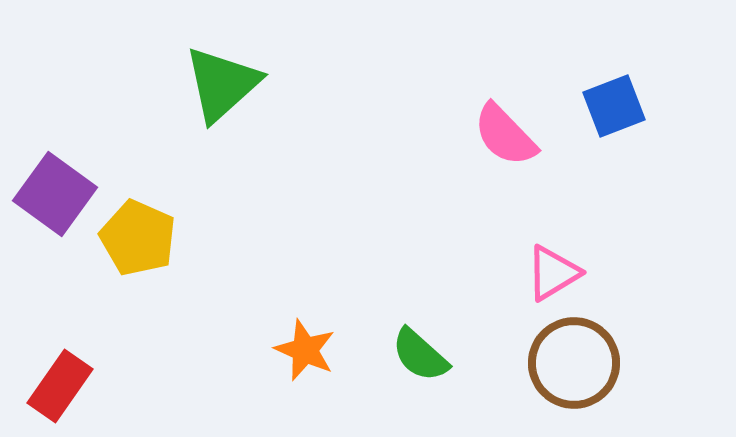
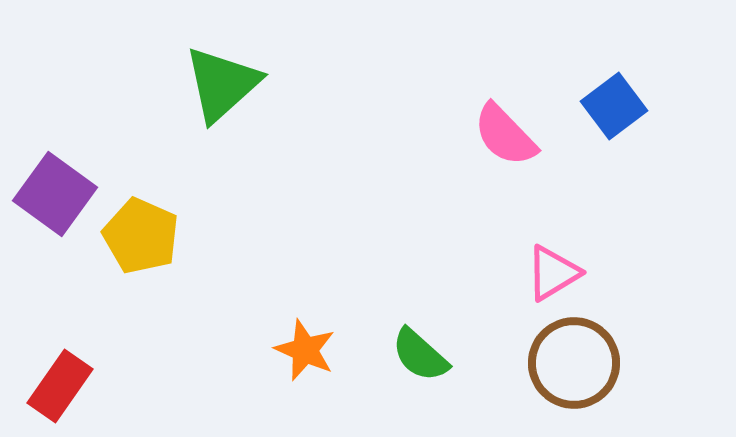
blue square: rotated 16 degrees counterclockwise
yellow pentagon: moved 3 px right, 2 px up
